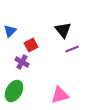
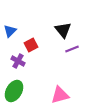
purple cross: moved 4 px left, 1 px up
